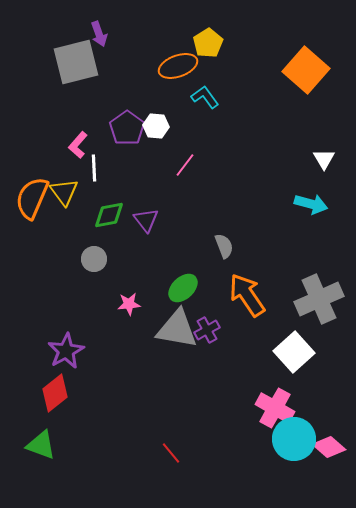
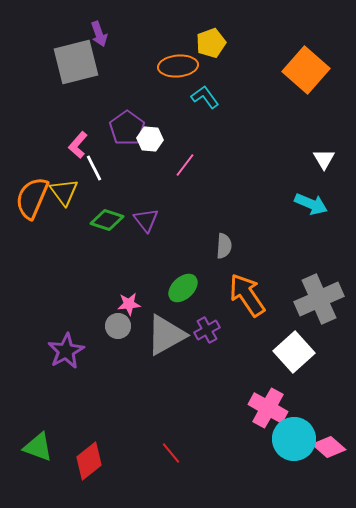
yellow pentagon: moved 3 px right; rotated 12 degrees clockwise
orange ellipse: rotated 15 degrees clockwise
white hexagon: moved 6 px left, 13 px down
white line: rotated 24 degrees counterclockwise
cyan arrow: rotated 8 degrees clockwise
green diamond: moved 2 px left, 5 px down; rotated 28 degrees clockwise
gray semicircle: rotated 25 degrees clockwise
gray circle: moved 24 px right, 67 px down
gray triangle: moved 11 px left, 6 px down; rotated 39 degrees counterclockwise
red diamond: moved 34 px right, 68 px down
pink cross: moved 7 px left
green triangle: moved 3 px left, 2 px down
